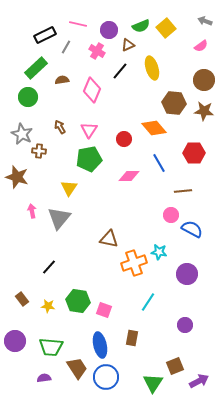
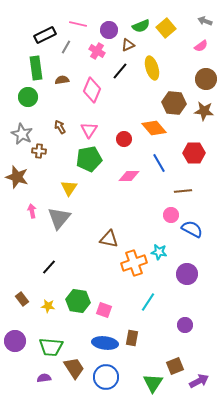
green rectangle at (36, 68): rotated 55 degrees counterclockwise
brown circle at (204, 80): moved 2 px right, 1 px up
blue ellipse at (100, 345): moved 5 px right, 2 px up; rotated 70 degrees counterclockwise
brown trapezoid at (77, 368): moved 3 px left
